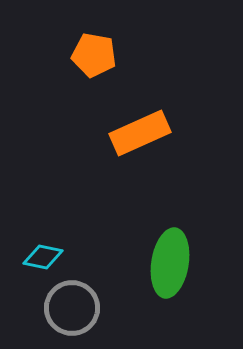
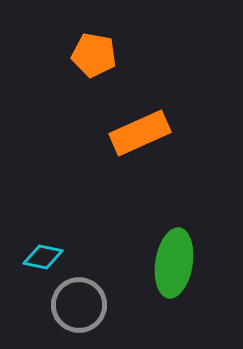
green ellipse: moved 4 px right
gray circle: moved 7 px right, 3 px up
